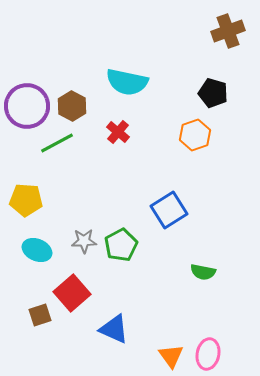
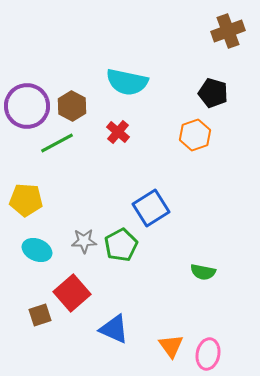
blue square: moved 18 px left, 2 px up
orange triangle: moved 10 px up
